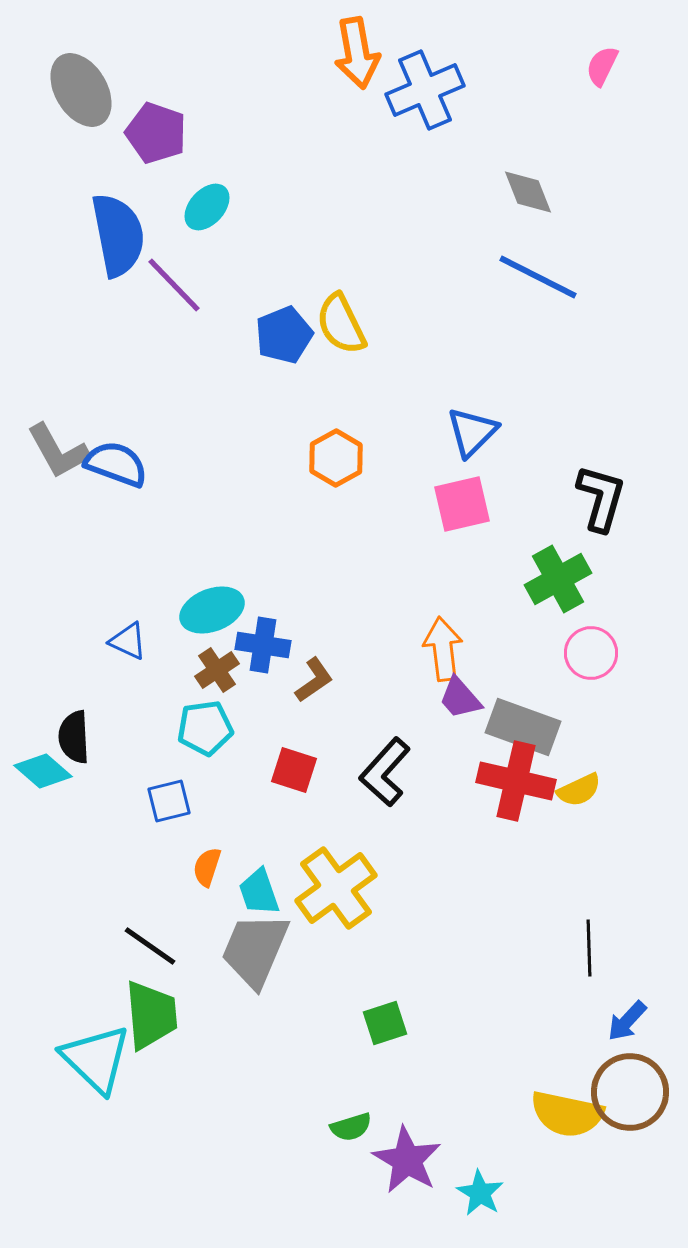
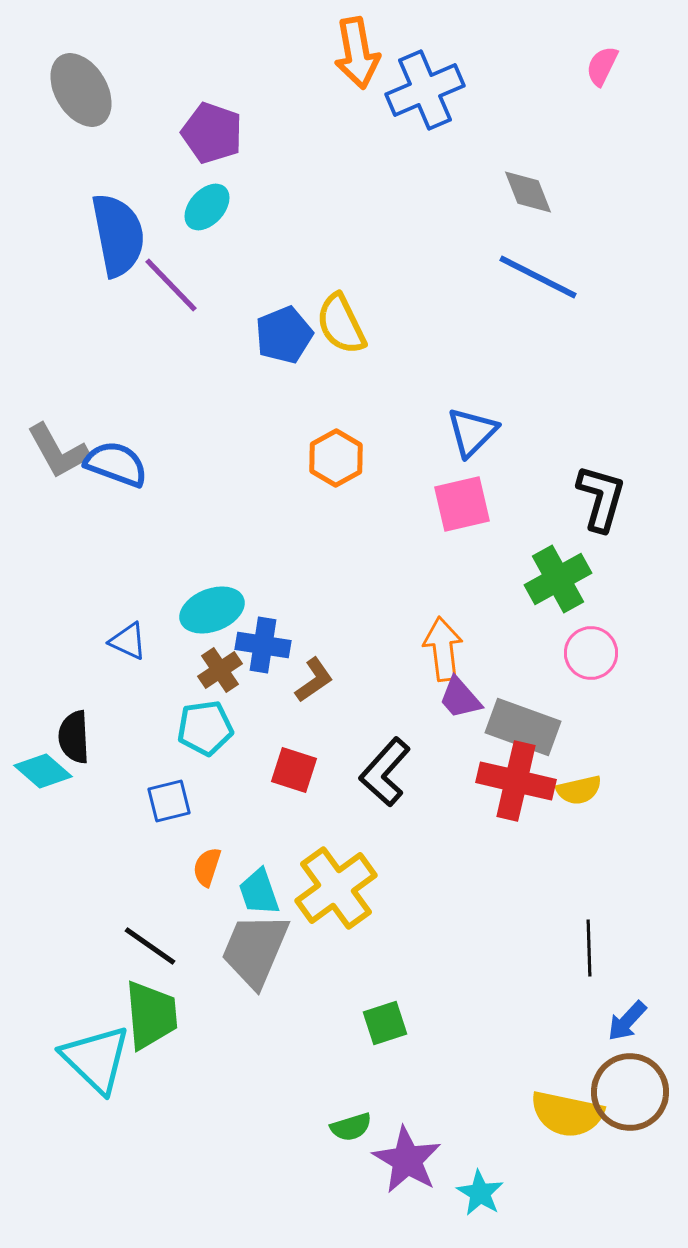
purple pentagon at (156, 133): moved 56 px right
purple line at (174, 285): moved 3 px left
brown cross at (217, 670): moved 3 px right
yellow semicircle at (579, 790): rotated 12 degrees clockwise
